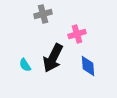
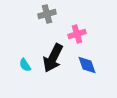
gray cross: moved 4 px right
blue diamond: moved 1 px left, 1 px up; rotated 15 degrees counterclockwise
